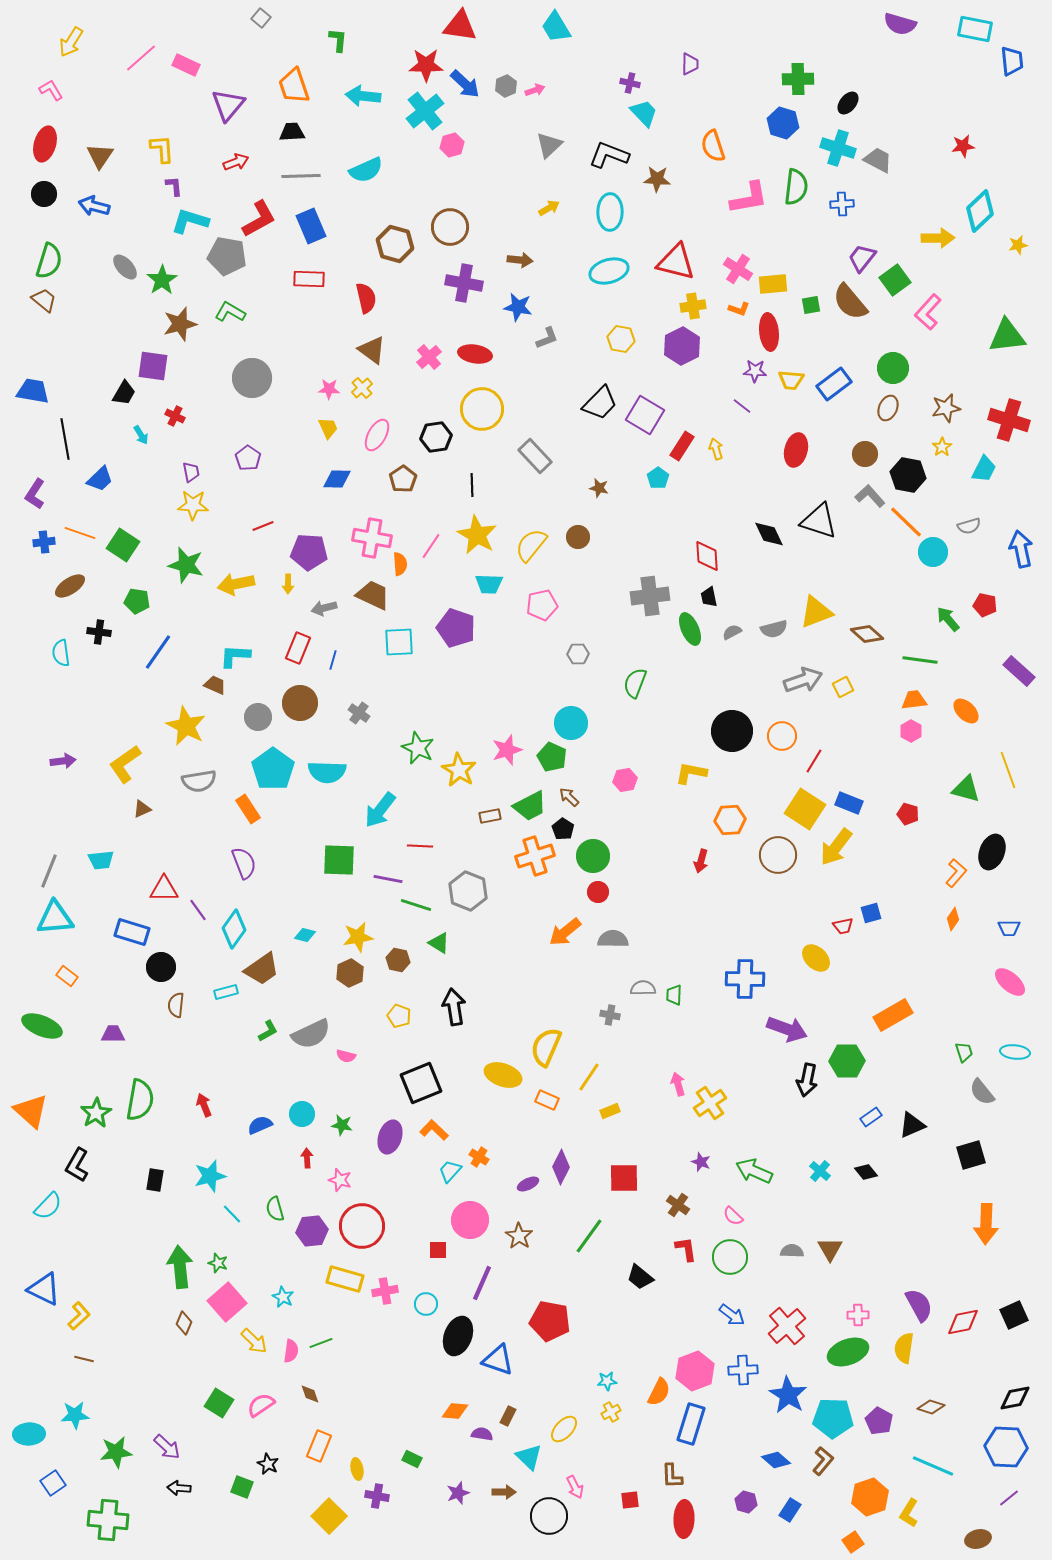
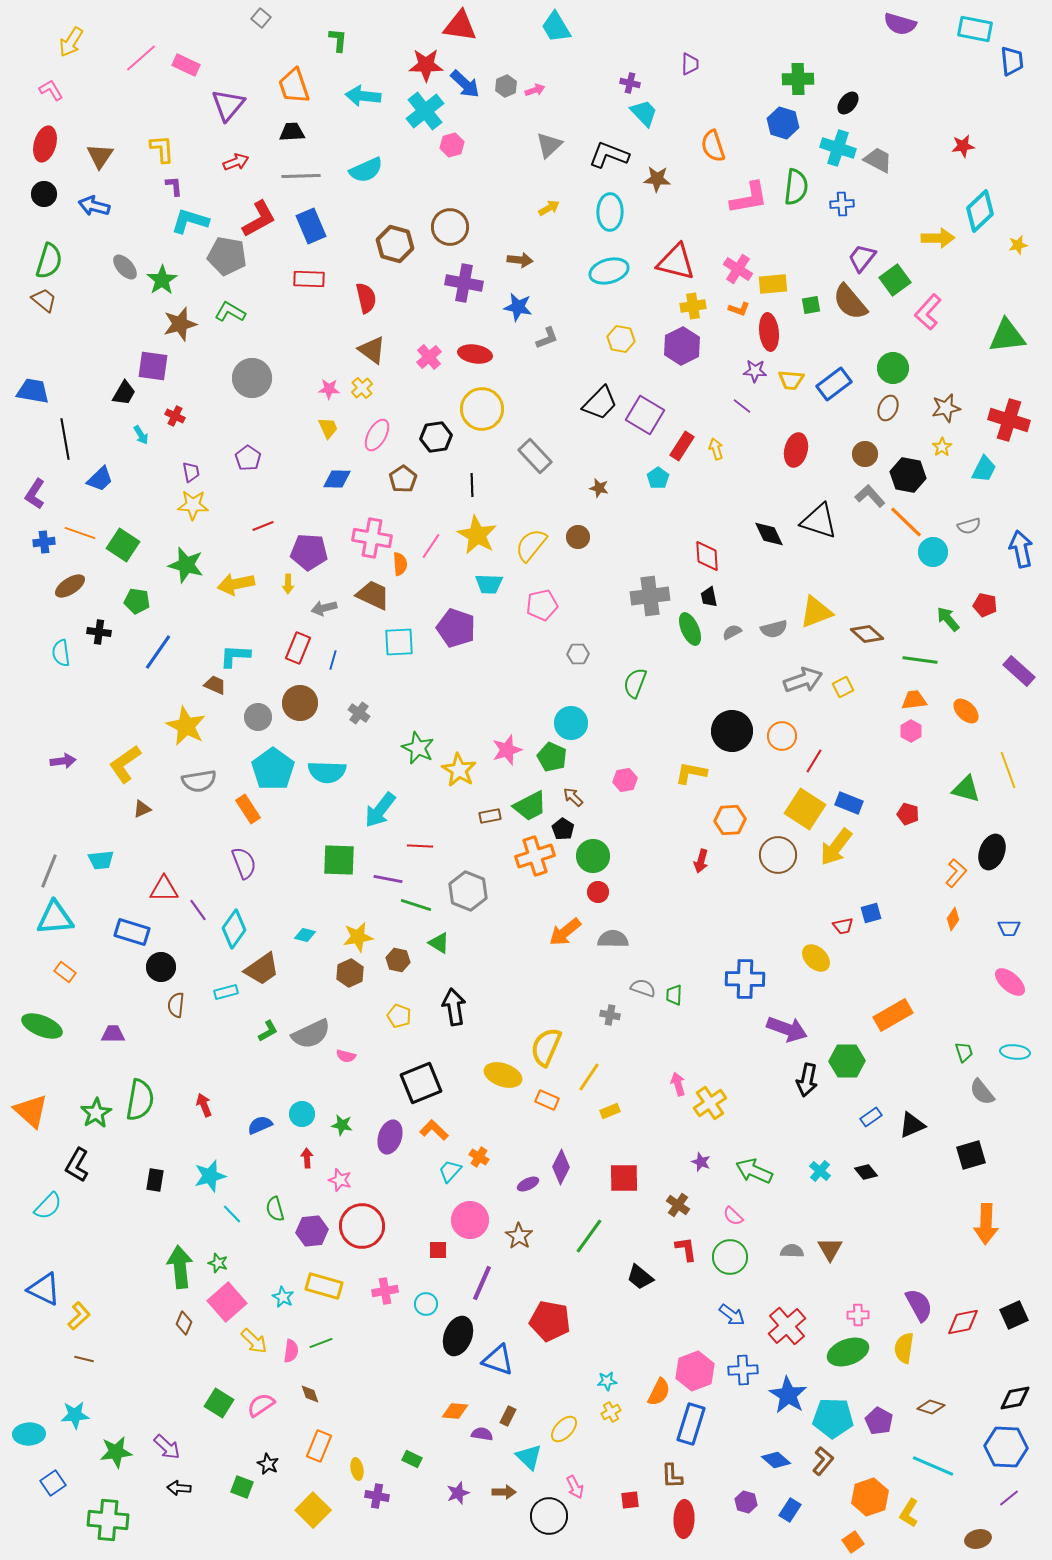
brown arrow at (569, 797): moved 4 px right
orange rectangle at (67, 976): moved 2 px left, 4 px up
gray semicircle at (643, 988): rotated 20 degrees clockwise
yellow rectangle at (345, 1279): moved 21 px left, 7 px down
yellow square at (329, 1516): moved 16 px left, 6 px up
